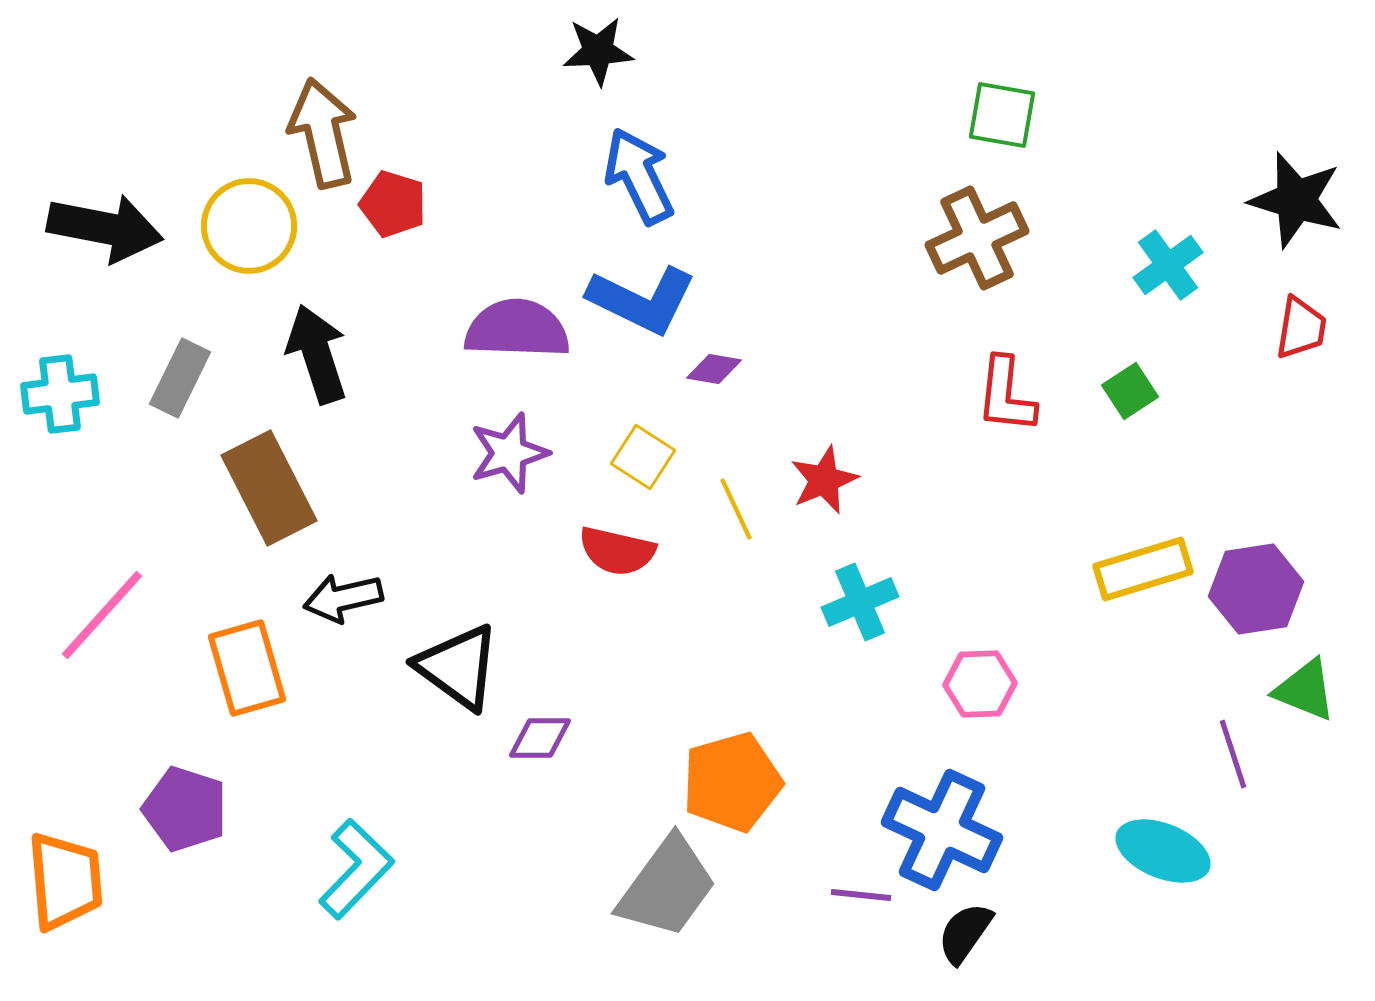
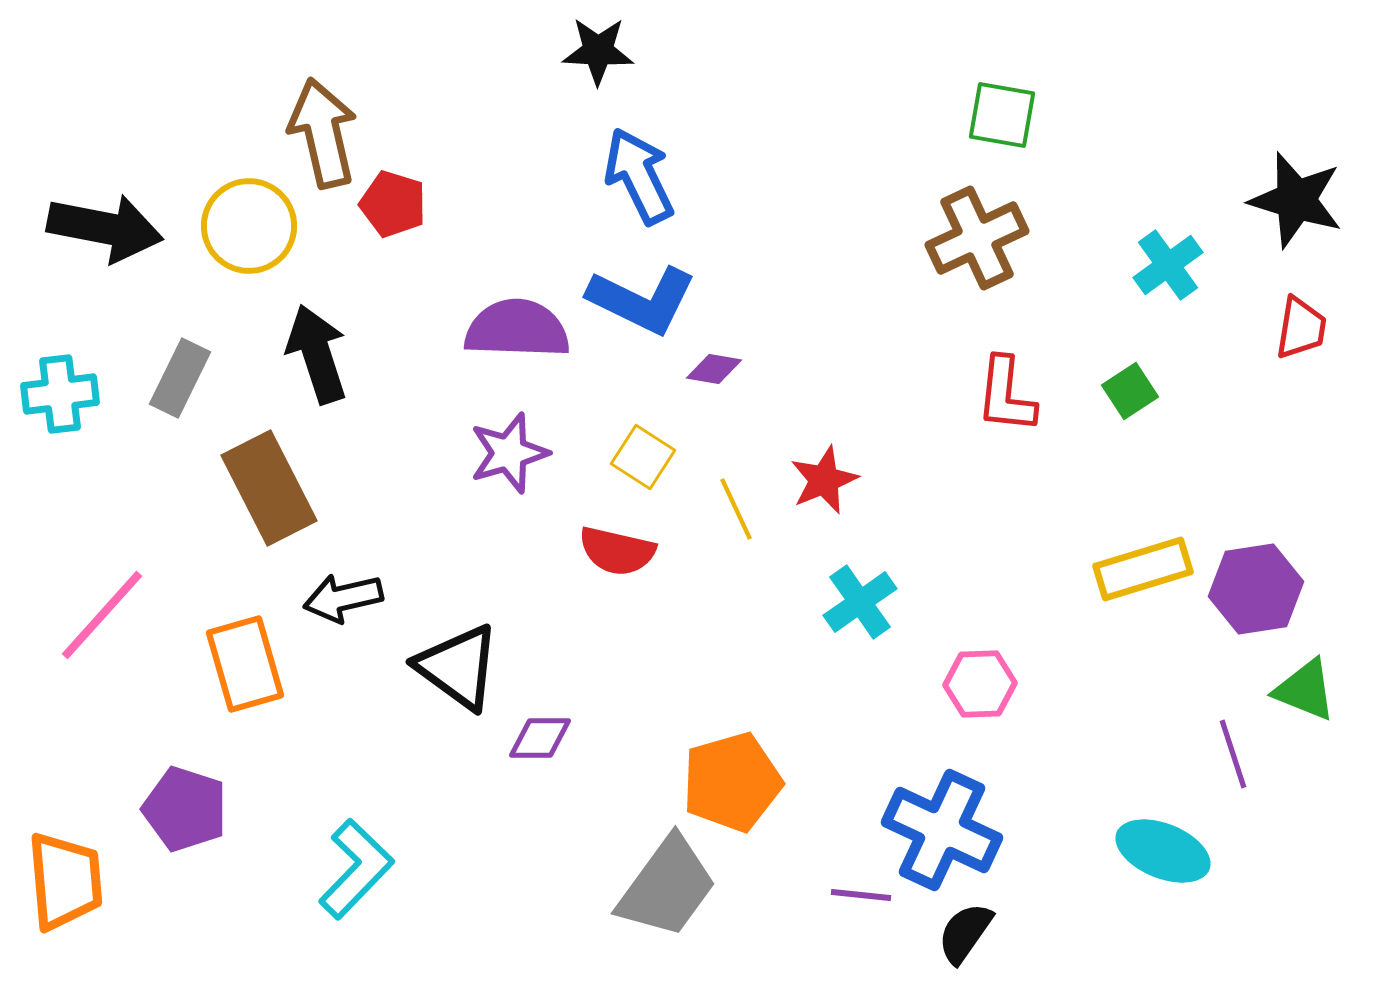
black star at (598, 51): rotated 6 degrees clockwise
cyan cross at (860, 602): rotated 12 degrees counterclockwise
orange rectangle at (247, 668): moved 2 px left, 4 px up
